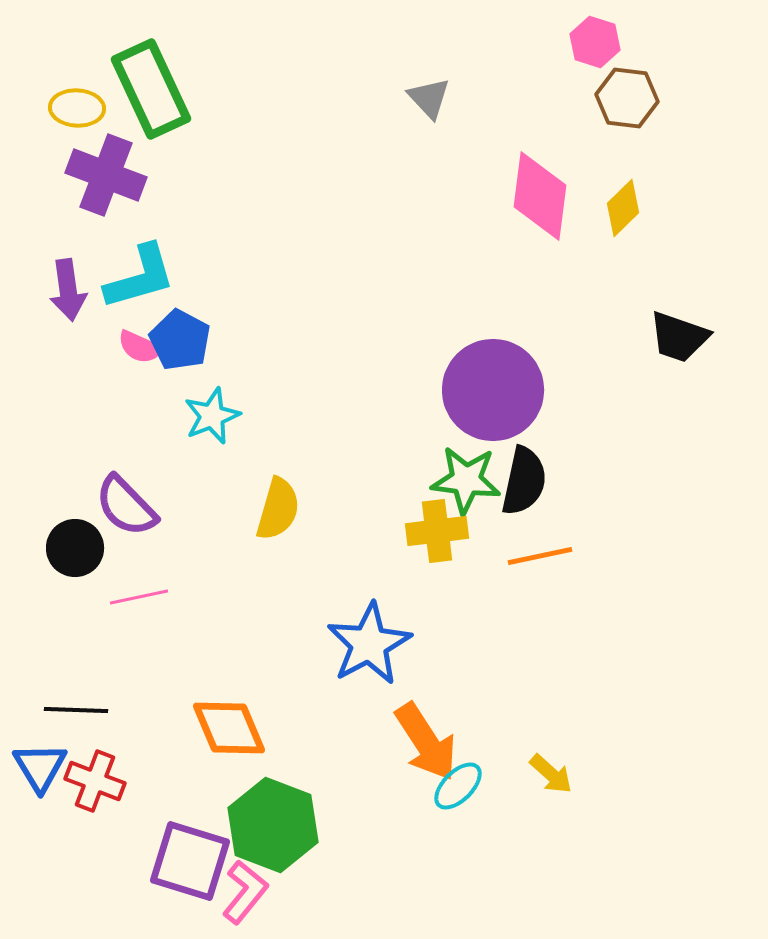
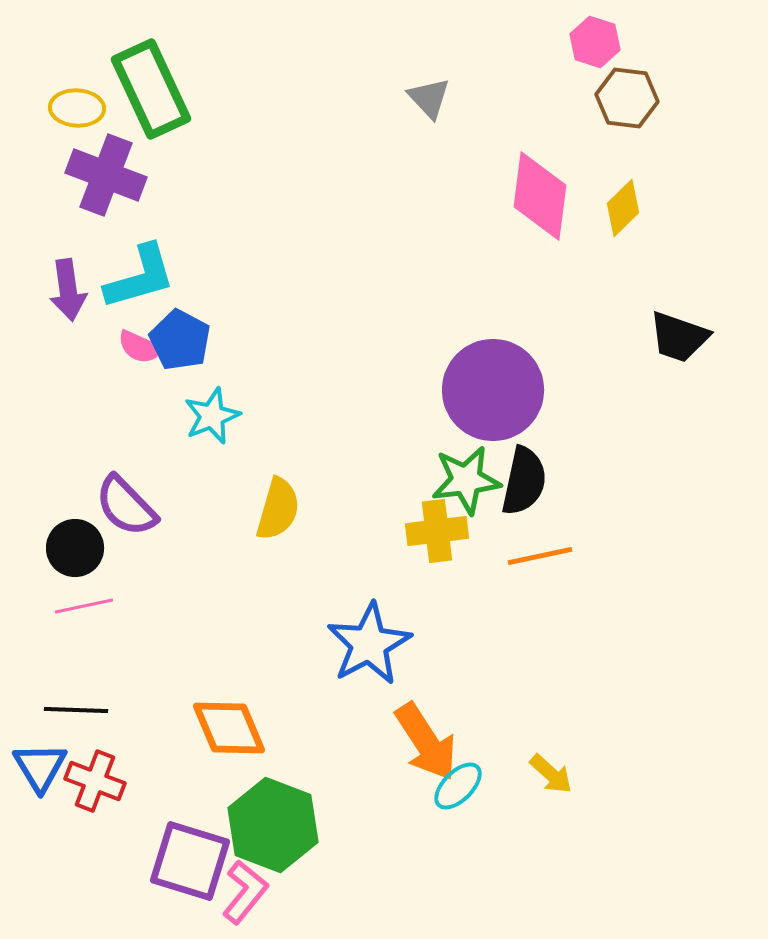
green star: rotated 14 degrees counterclockwise
pink line: moved 55 px left, 9 px down
